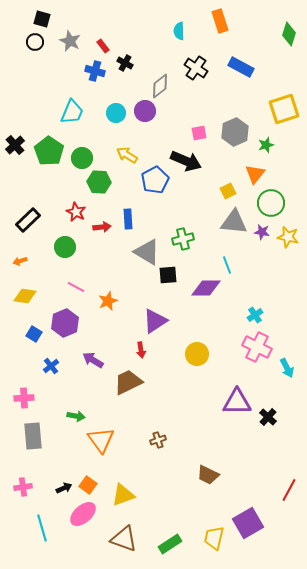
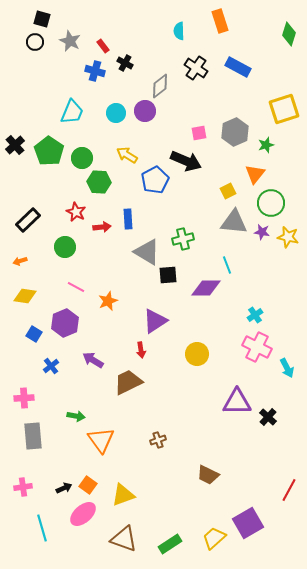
blue rectangle at (241, 67): moved 3 px left
yellow trapezoid at (214, 538): rotated 35 degrees clockwise
